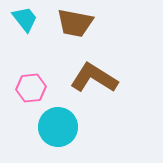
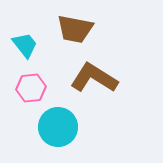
cyan trapezoid: moved 26 px down
brown trapezoid: moved 6 px down
